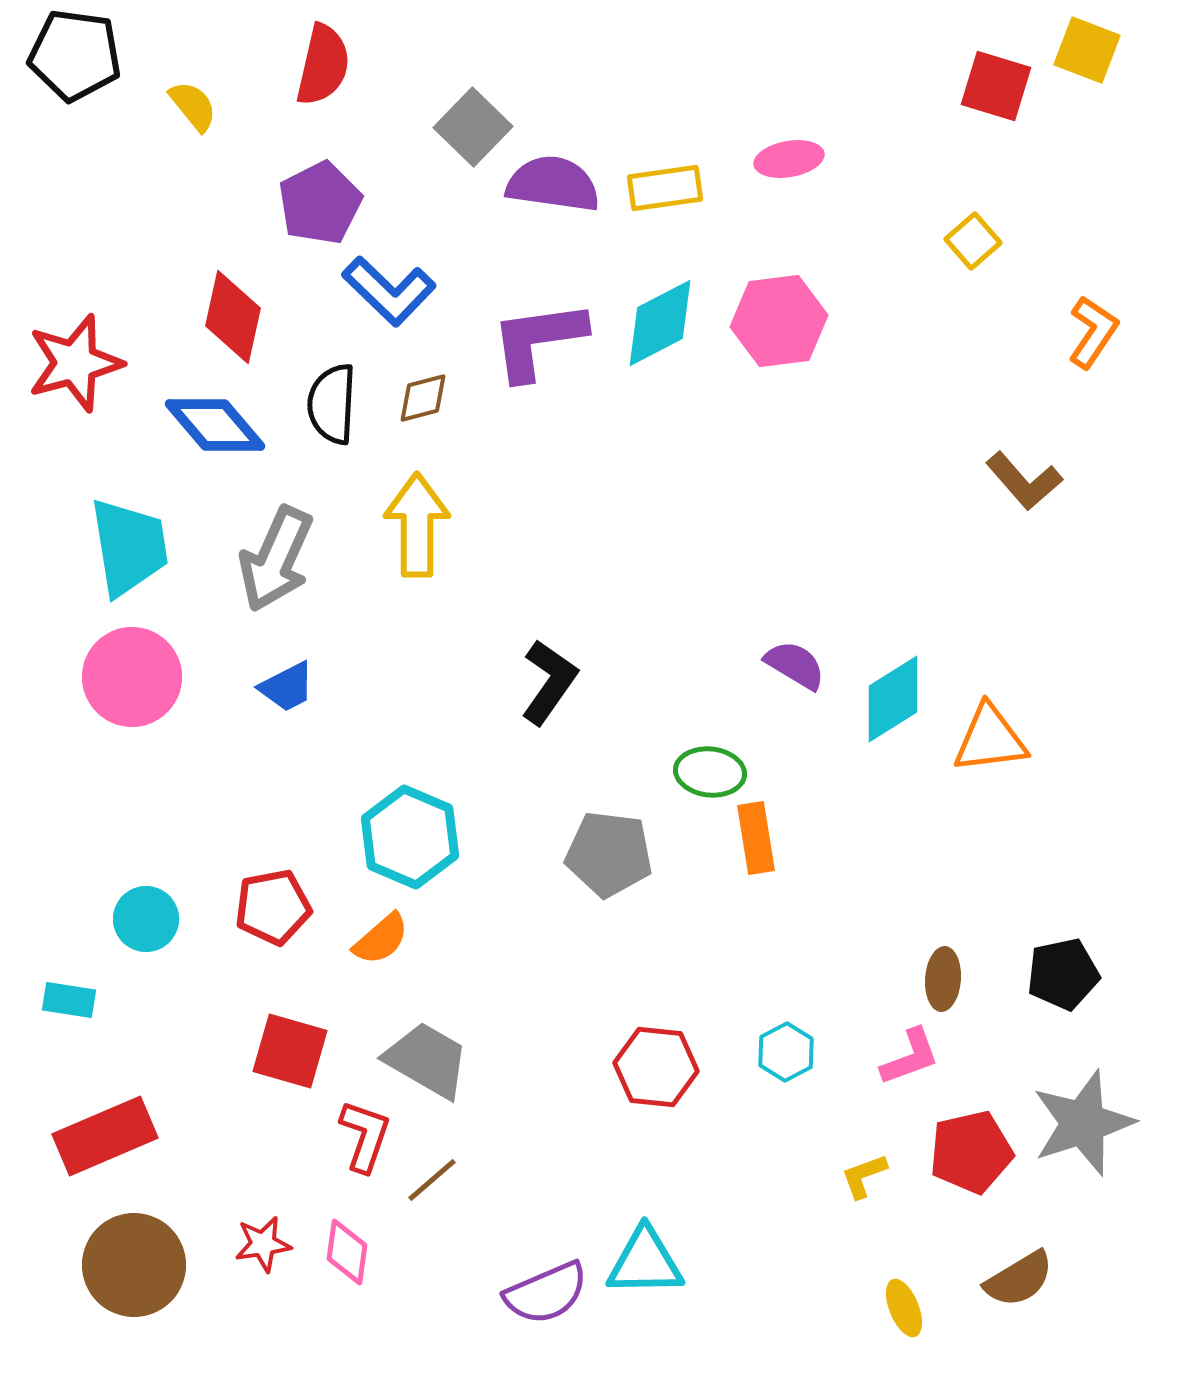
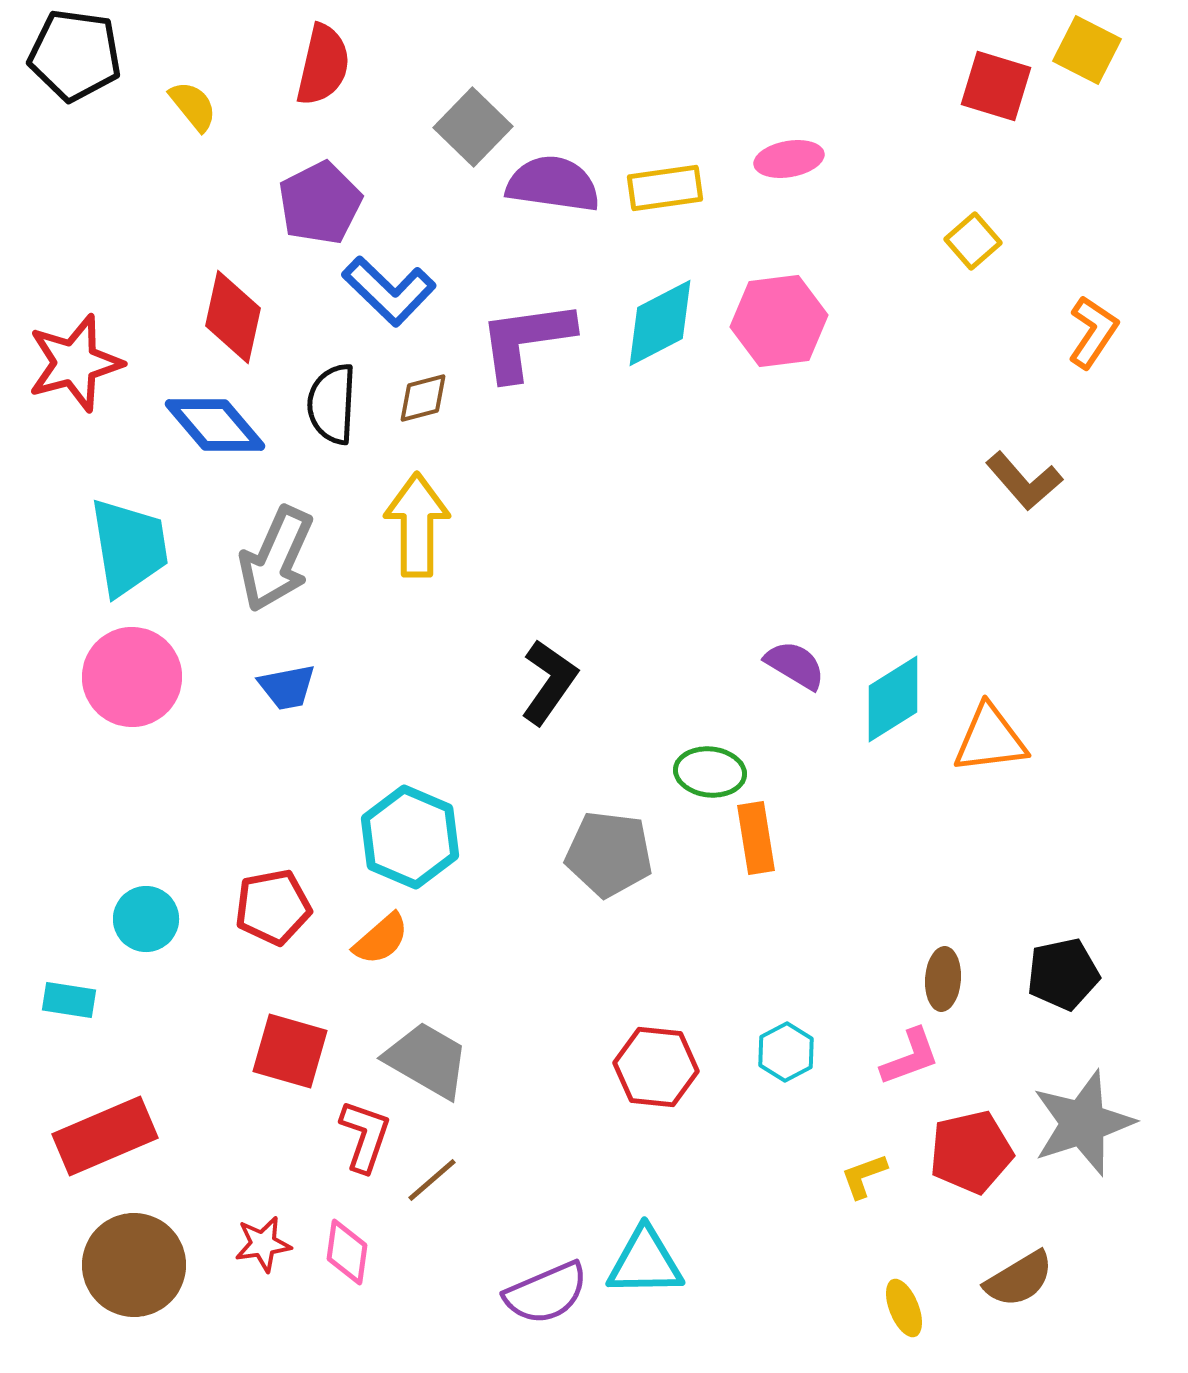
yellow square at (1087, 50): rotated 6 degrees clockwise
purple L-shape at (538, 340): moved 12 px left
blue trapezoid at (287, 687): rotated 16 degrees clockwise
